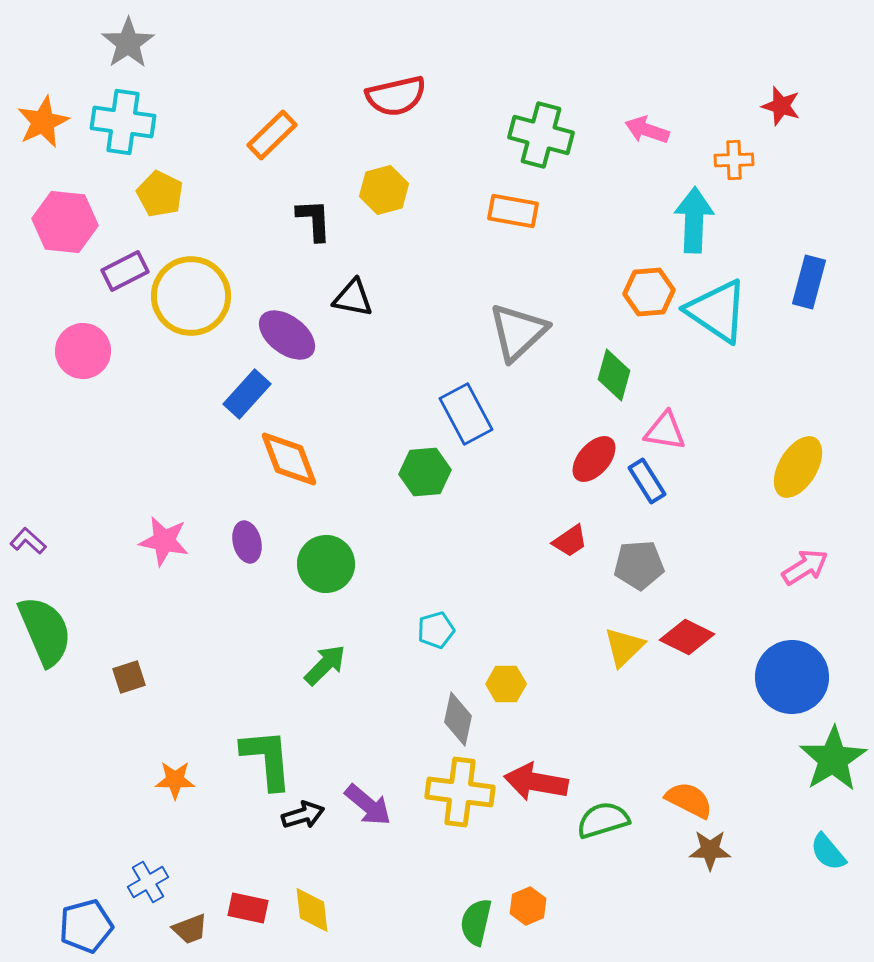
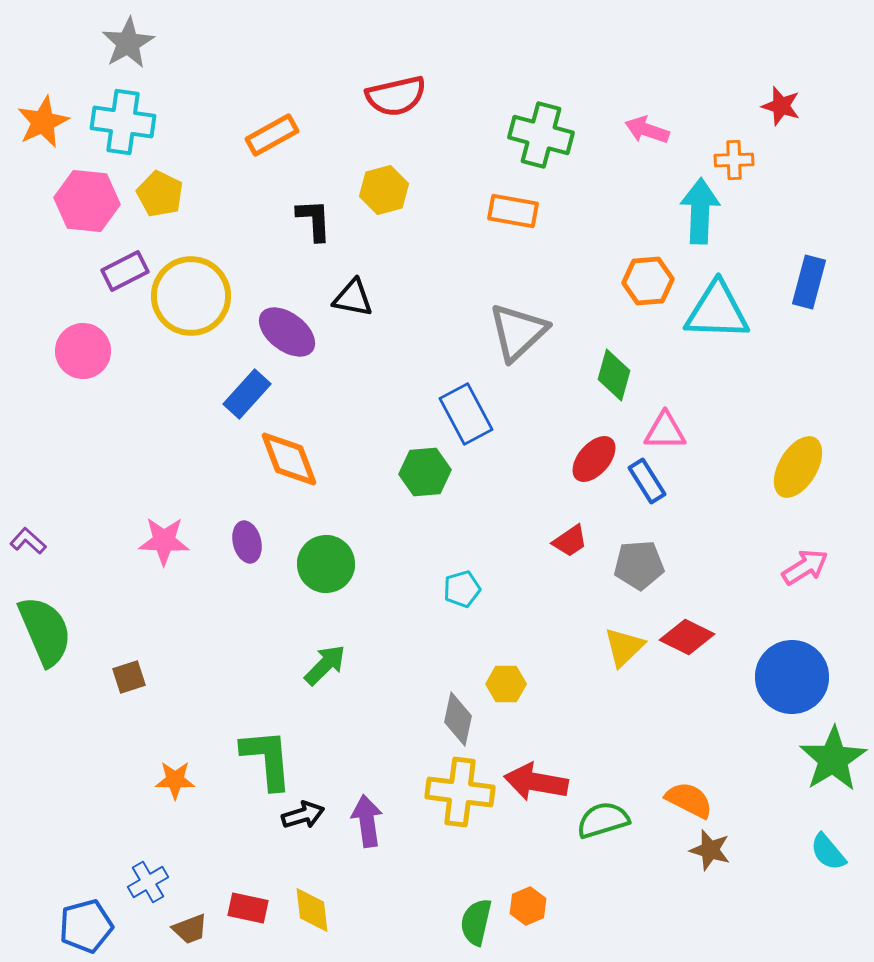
gray star at (128, 43): rotated 4 degrees clockwise
orange rectangle at (272, 135): rotated 15 degrees clockwise
cyan arrow at (694, 220): moved 6 px right, 9 px up
pink hexagon at (65, 222): moved 22 px right, 21 px up
orange hexagon at (649, 292): moved 1 px left, 11 px up
cyan triangle at (717, 311): rotated 32 degrees counterclockwise
purple ellipse at (287, 335): moved 3 px up
pink triangle at (665, 431): rotated 9 degrees counterclockwise
pink star at (164, 541): rotated 9 degrees counterclockwise
cyan pentagon at (436, 630): moved 26 px right, 41 px up
purple arrow at (368, 805): moved 1 px left, 16 px down; rotated 138 degrees counterclockwise
brown star at (710, 850): rotated 15 degrees clockwise
